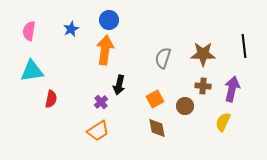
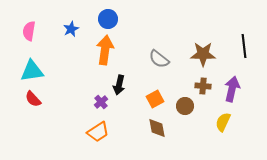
blue circle: moved 1 px left, 1 px up
gray semicircle: moved 4 px left, 1 px down; rotated 70 degrees counterclockwise
red semicircle: moved 18 px left; rotated 126 degrees clockwise
orange trapezoid: moved 1 px down
